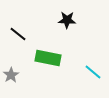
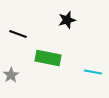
black star: rotated 18 degrees counterclockwise
black line: rotated 18 degrees counterclockwise
cyan line: rotated 30 degrees counterclockwise
